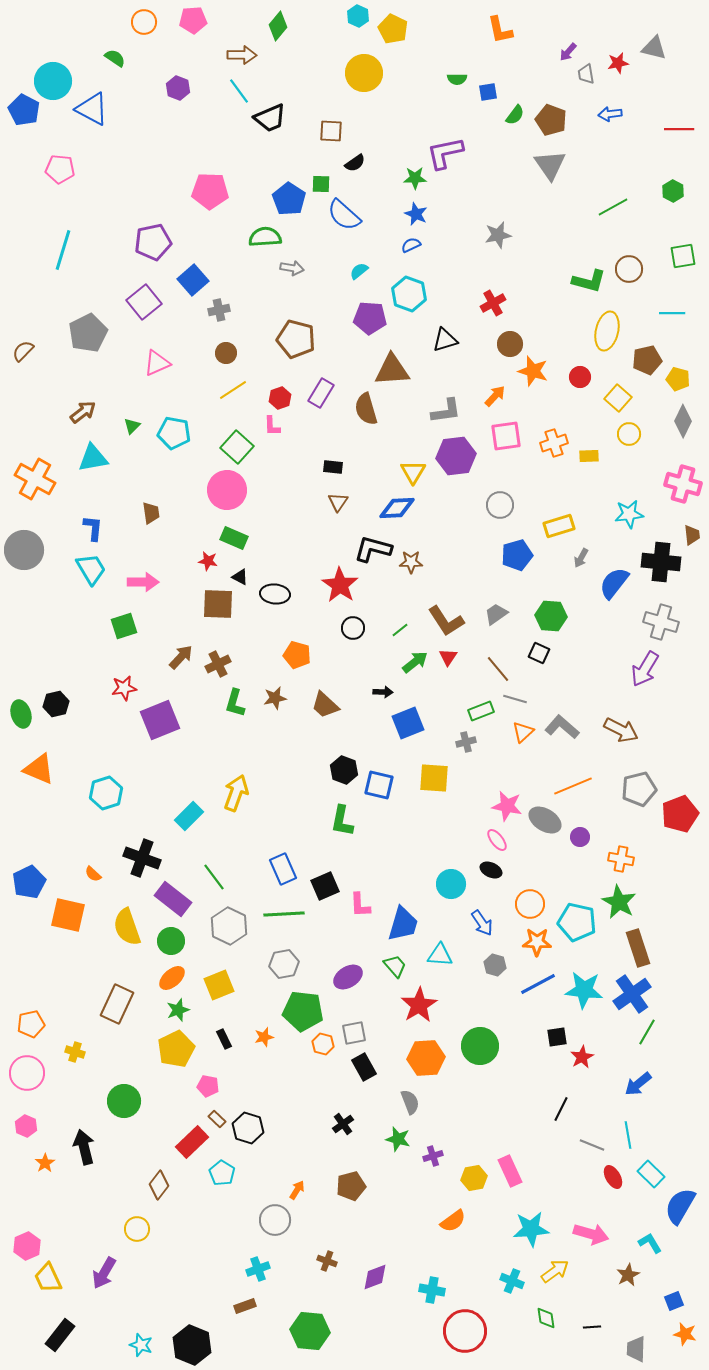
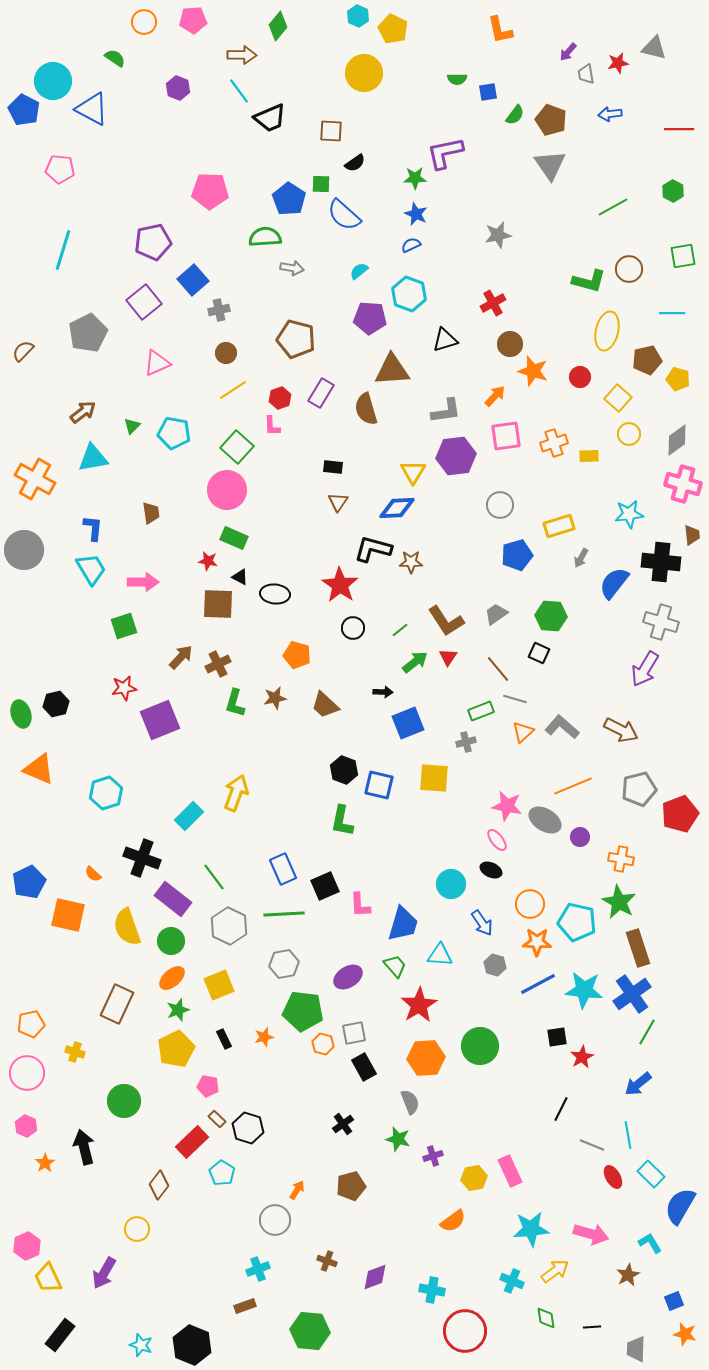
gray diamond at (683, 421): moved 6 px left, 19 px down; rotated 28 degrees clockwise
